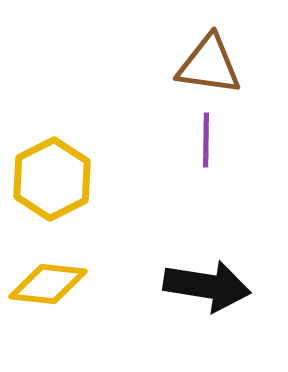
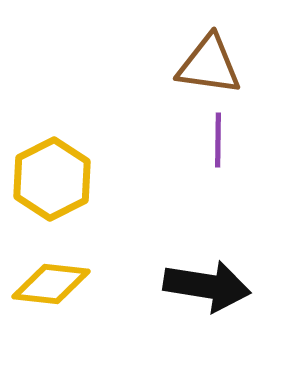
purple line: moved 12 px right
yellow diamond: moved 3 px right
